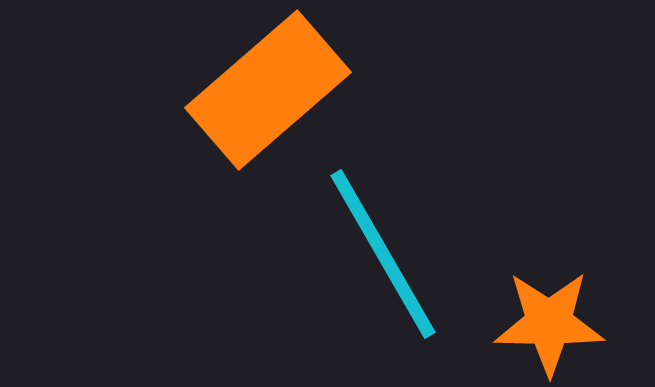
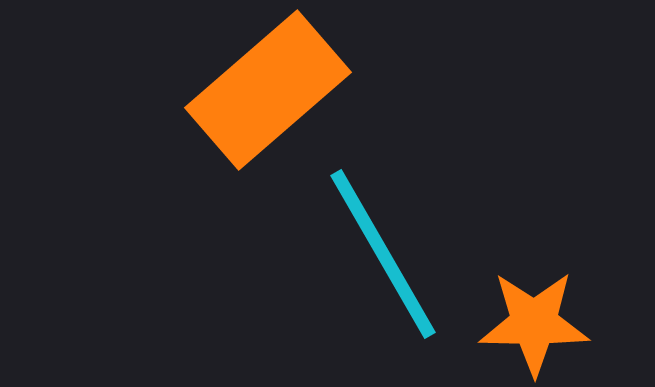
orange star: moved 15 px left
